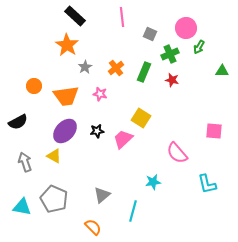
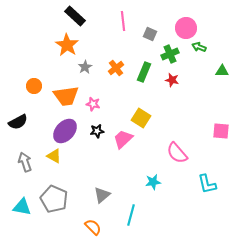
pink line: moved 1 px right, 4 px down
green arrow: rotated 80 degrees clockwise
pink star: moved 7 px left, 10 px down
pink square: moved 7 px right
cyan line: moved 2 px left, 4 px down
